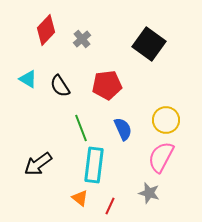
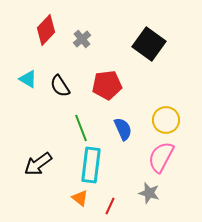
cyan rectangle: moved 3 px left
